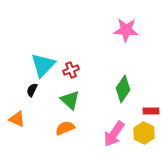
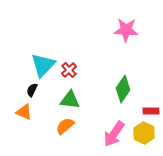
red cross: moved 2 px left; rotated 21 degrees counterclockwise
green triangle: rotated 35 degrees counterclockwise
orange triangle: moved 7 px right, 7 px up
orange semicircle: moved 2 px up; rotated 18 degrees counterclockwise
